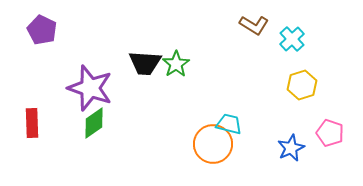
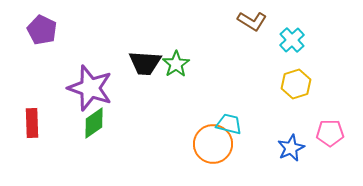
brown L-shape: moved 2 px left, 4 px up
cyan cross: moved 1 px down
yellow hexagon: moved 6 px left, 1 px up
pink pentagon: rotated 20 degrees counterclockwise
